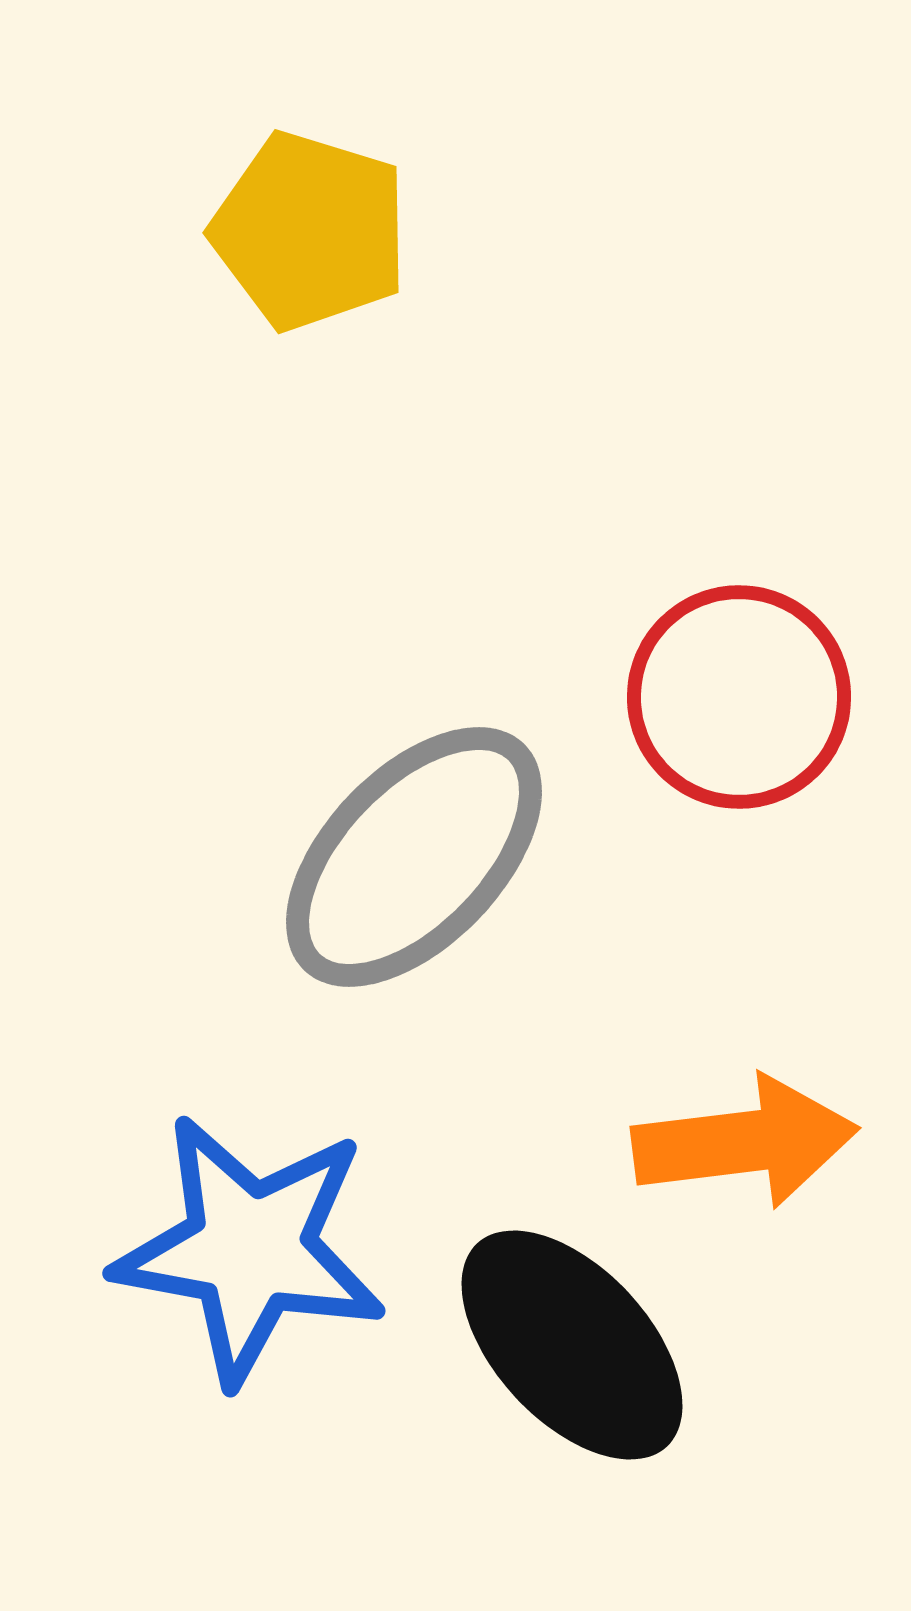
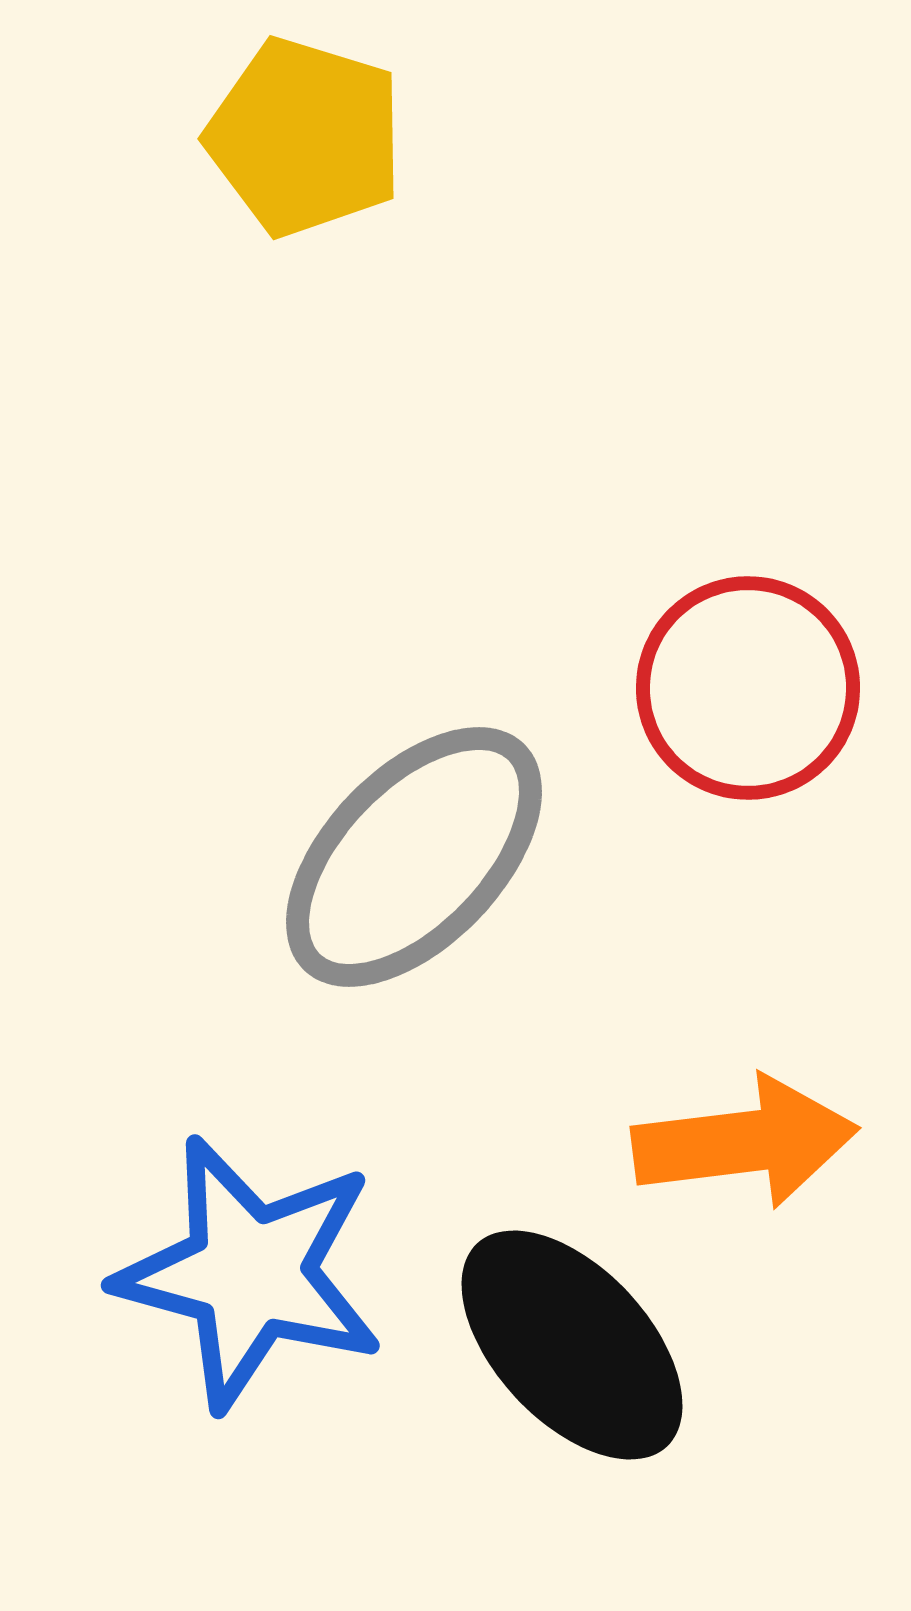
yellow pentagon: moved 5 px left, 94 px up
red circle: moved 9 px right, 9 px up
blue star: moved 24 px down; rotated 5 degrees clockwise
